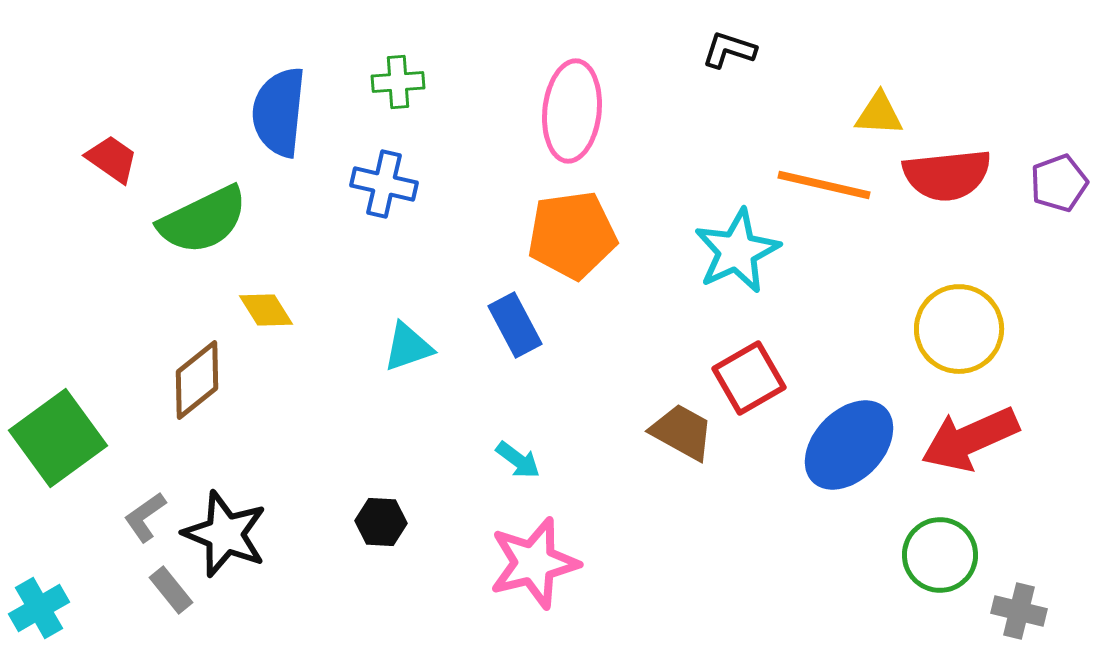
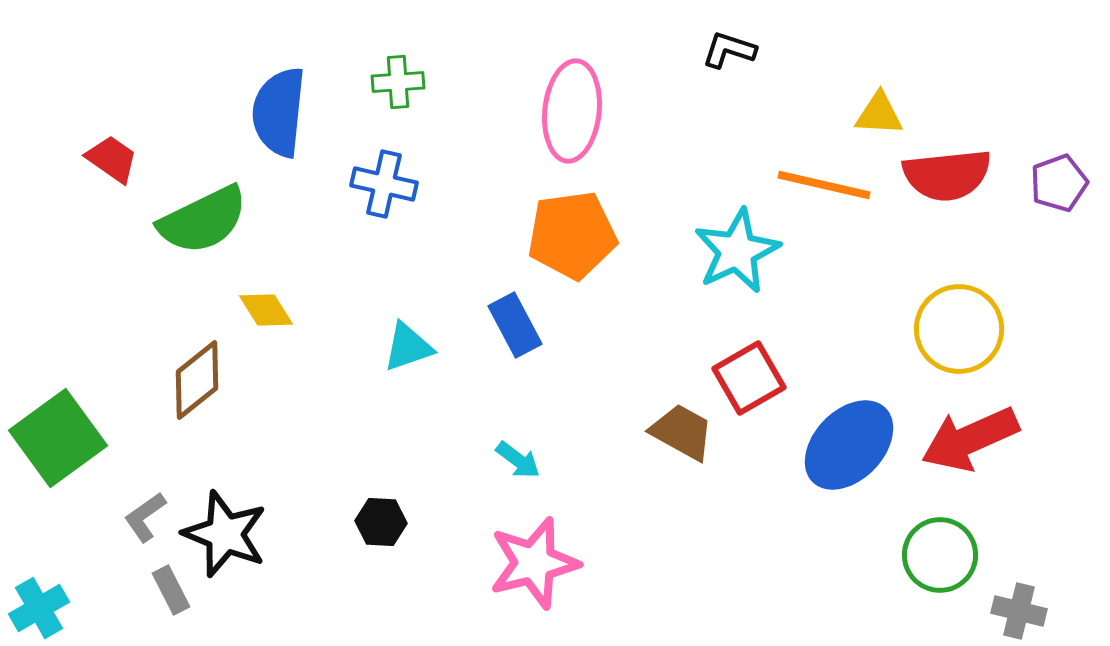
gray rectangle: rotated 12 degrees clockwise
